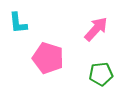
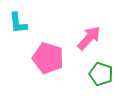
pink arrow: moved 7 px left, 9 px down
green pentagon: rotated 25 degrees clockwise
